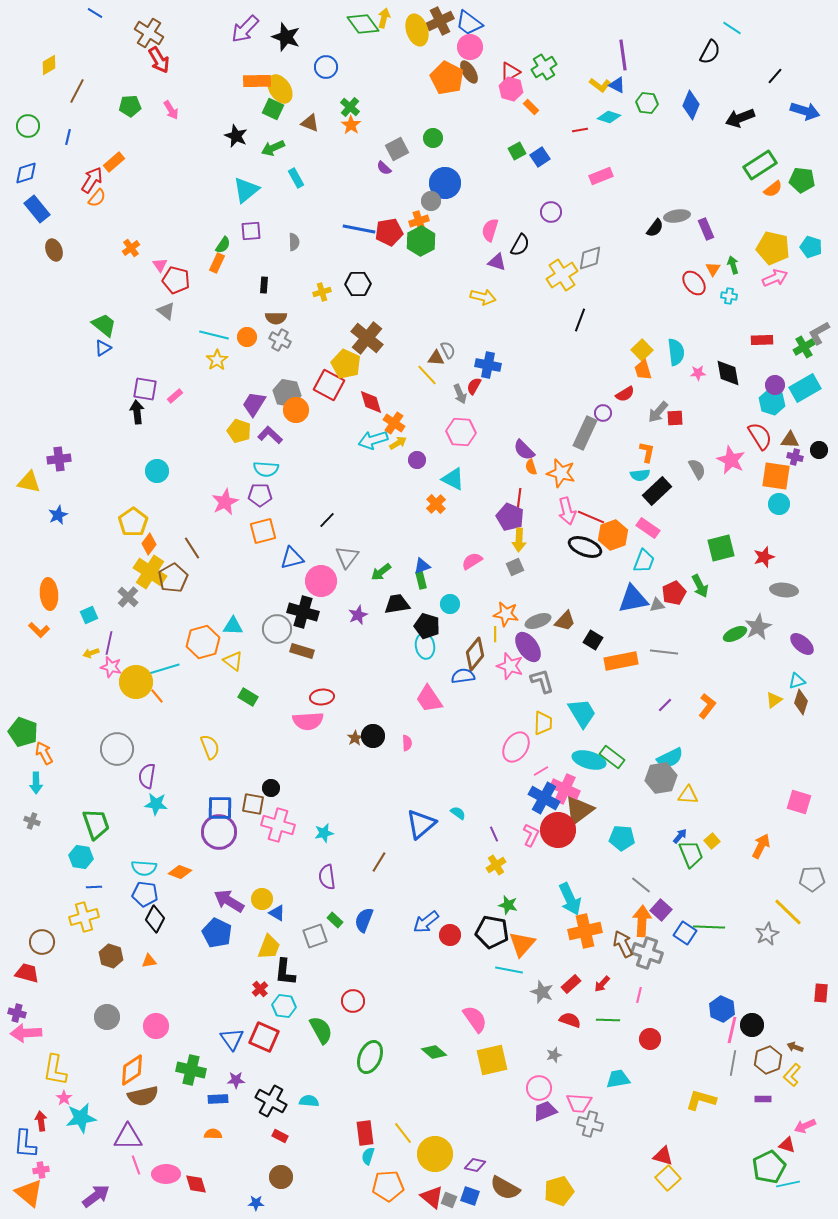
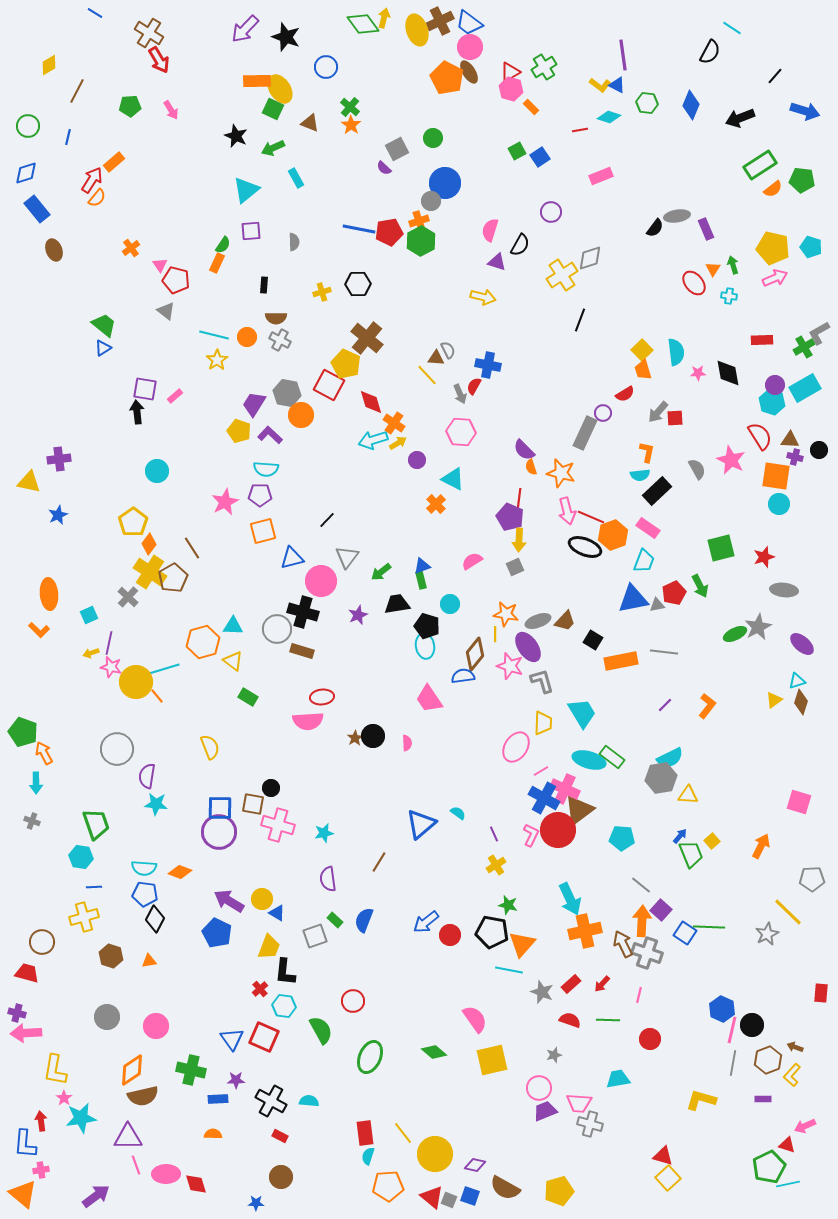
orange circle at (296, 410): moved 5 px right, 5 px down
purple semicircle at (327, 877): moved 1 px right, 2 px down
orange triangle at (29, 1193): moved 6 px left, 1 px down
